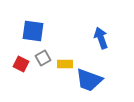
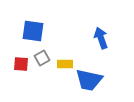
gray square: moved 1 px left
red square: rotated 21 degrees counterclockwise
blue trapezoid: rotated 8 degrees counterclockwise
